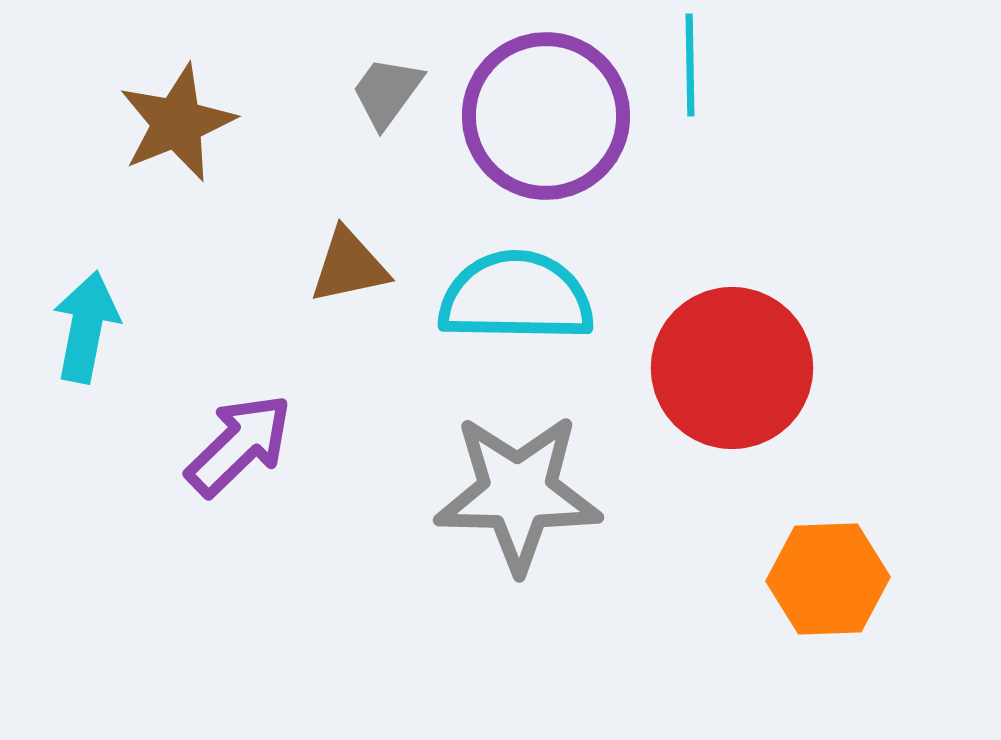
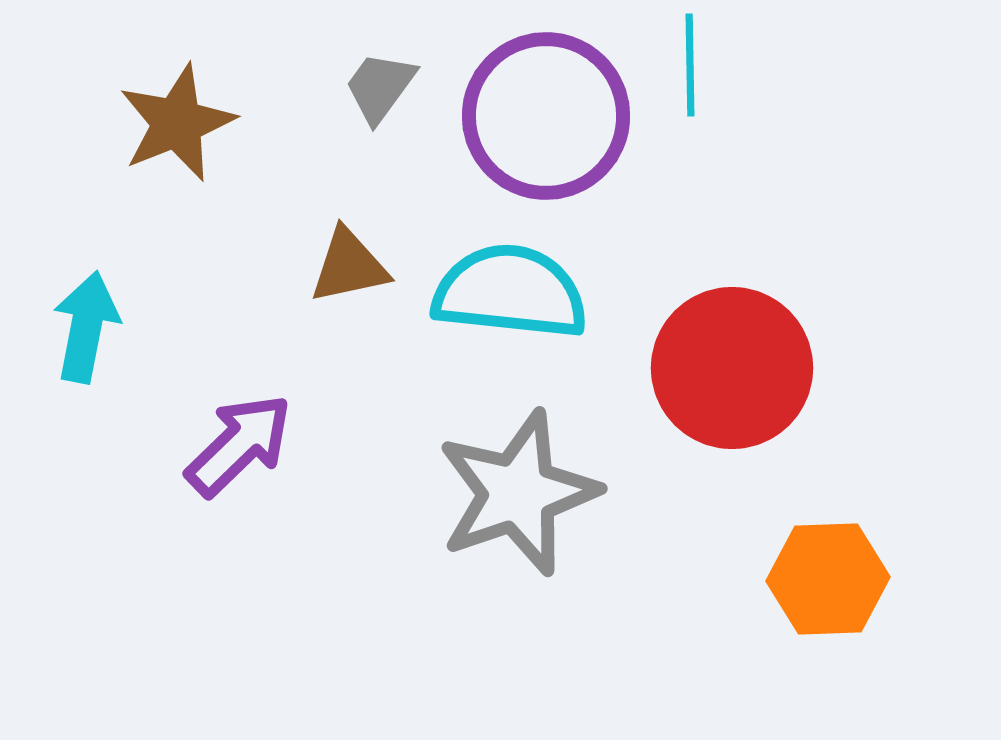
gray trapezoid: moved 7 px left, 5 px up
cyan semicircle: moved 6 px left, 5 px up; rotated 5 degrees clockwise
gray star: rotated 20 degrees counterclockwise
